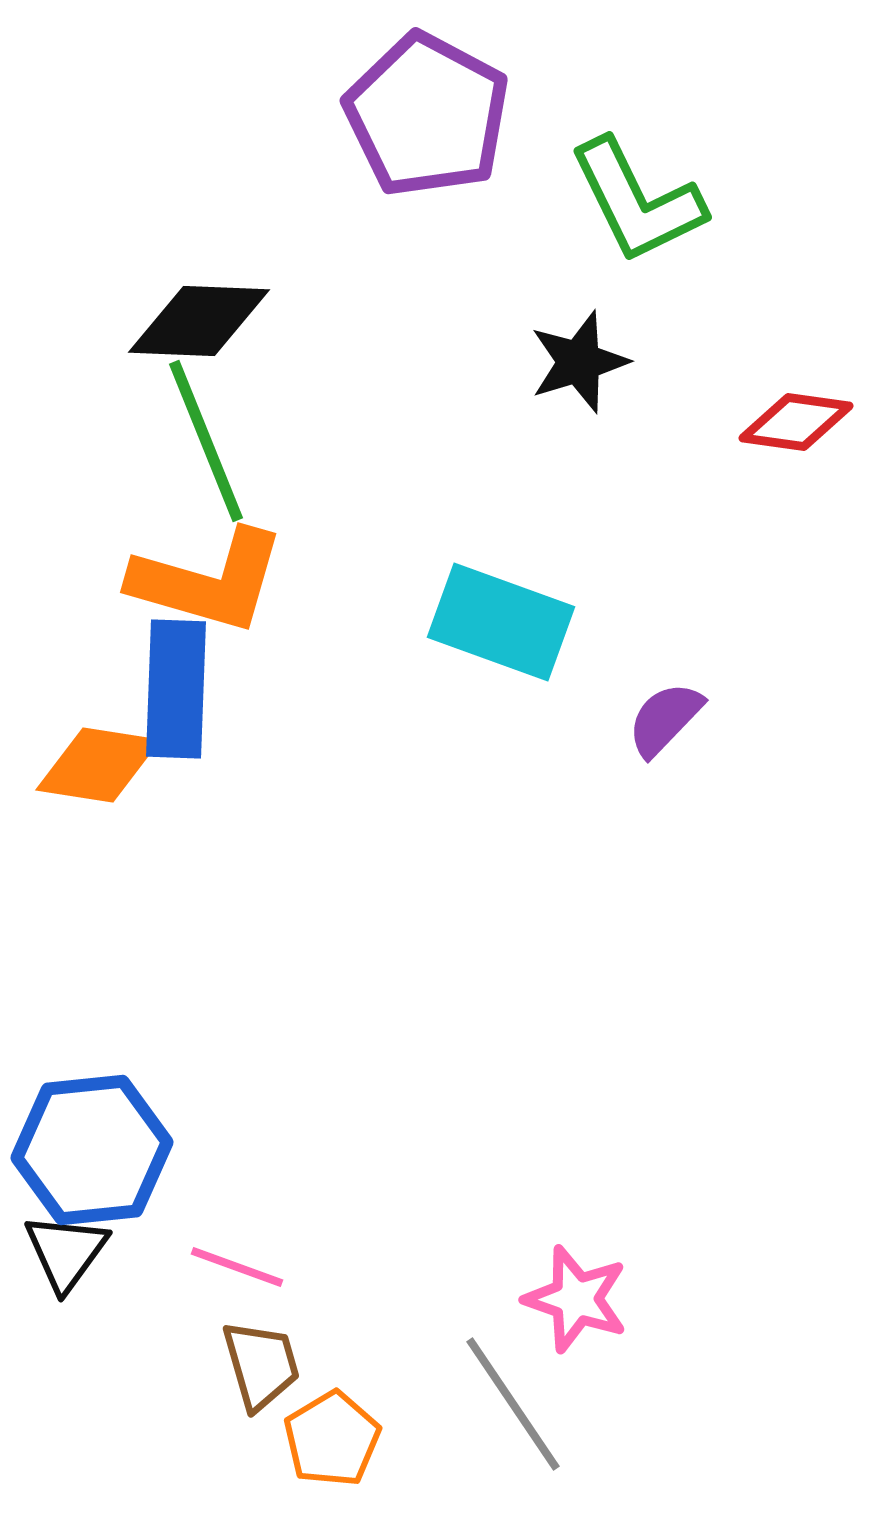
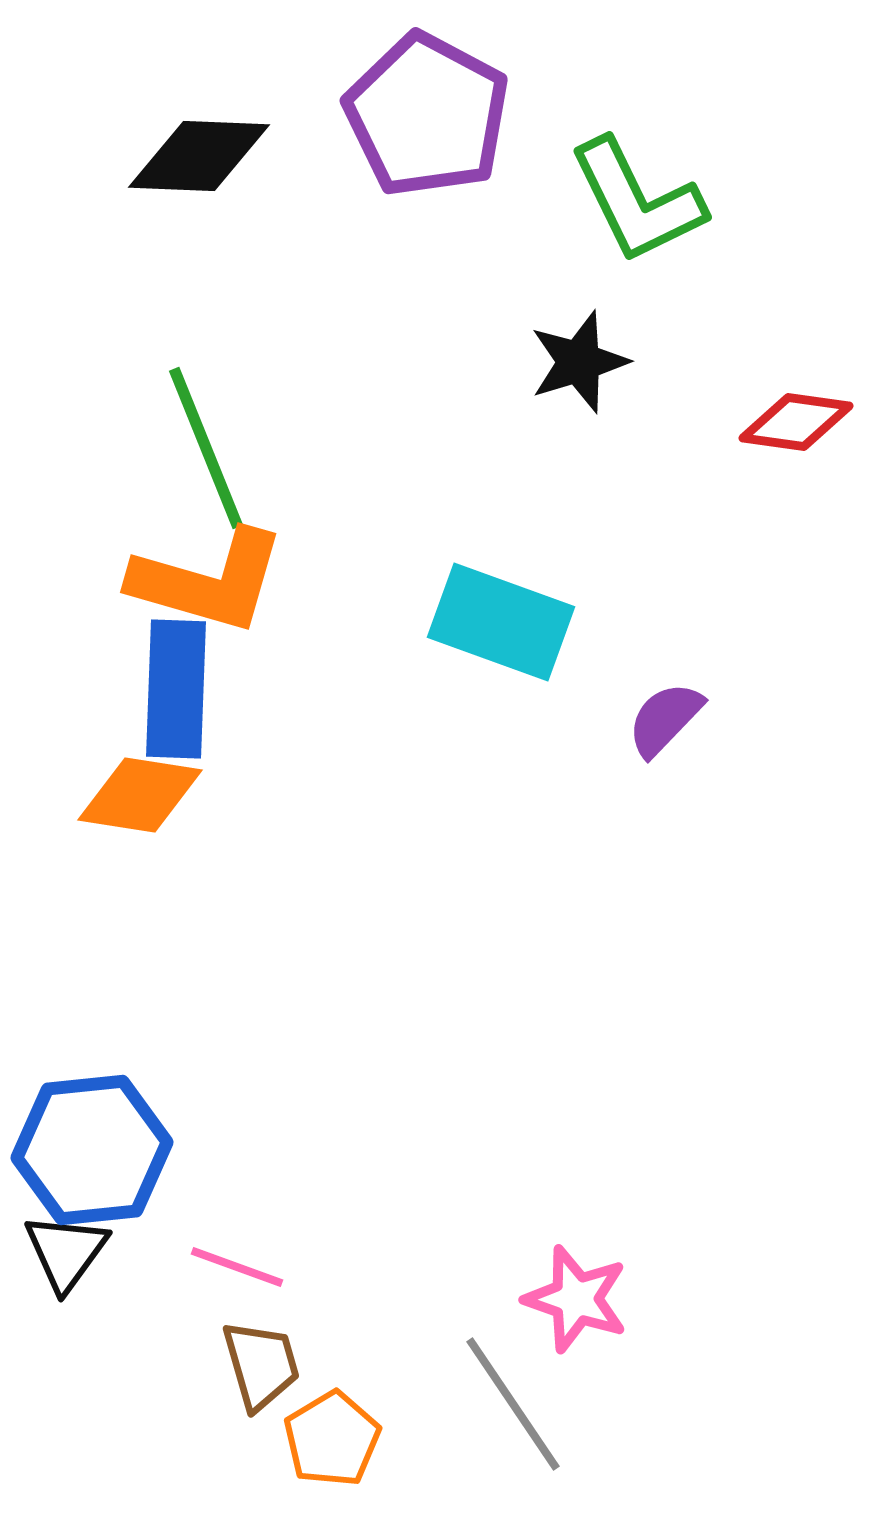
black diamond: moved 165 px up
green line: moved 7 px down
orange diamond: moved 42 px right, 30 px down
